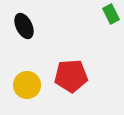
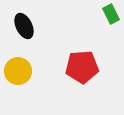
red pentagon: moved 11 px right, 9 px up
yellow circle: moved 9 px left, 14 px up
